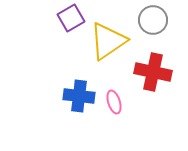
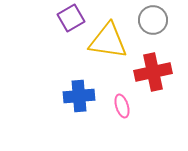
yellow triangle: rotated 42 degrees clockwise
red cross: rotated 24 degrees counterclockwise
blue cross: rotated 12 degrees counterclockwise
pink ellipse: moved 8 px right, 4 px down
